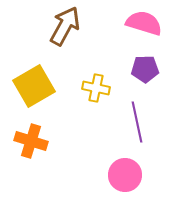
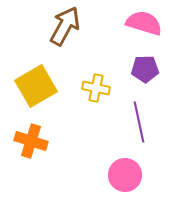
yellow square: moved 2 px right
purple line: moved 2 px right
